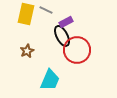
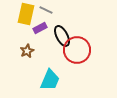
purple rectangle: moved 26 px left, 6 px down
